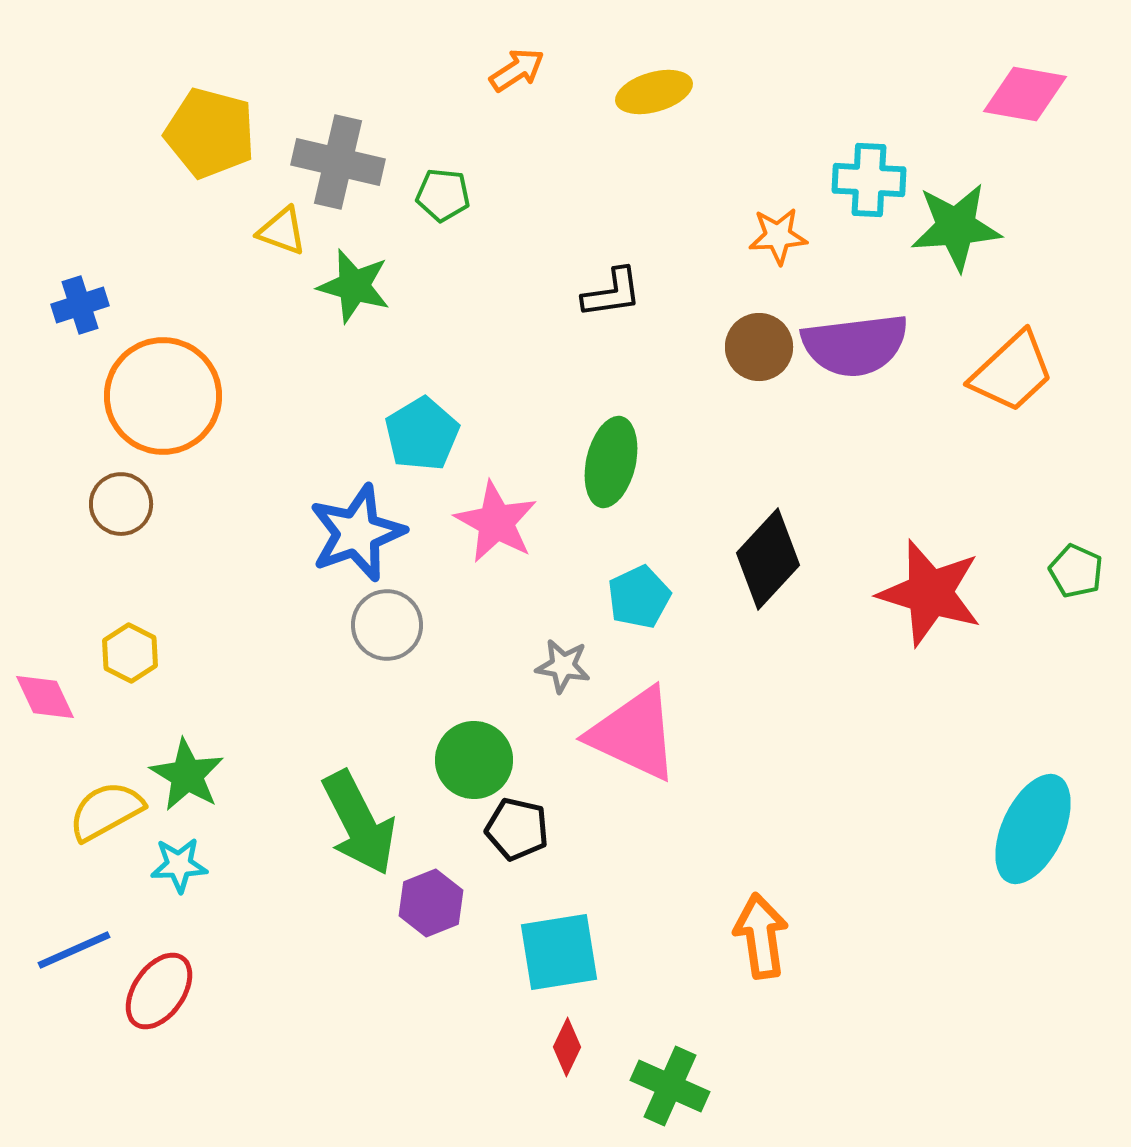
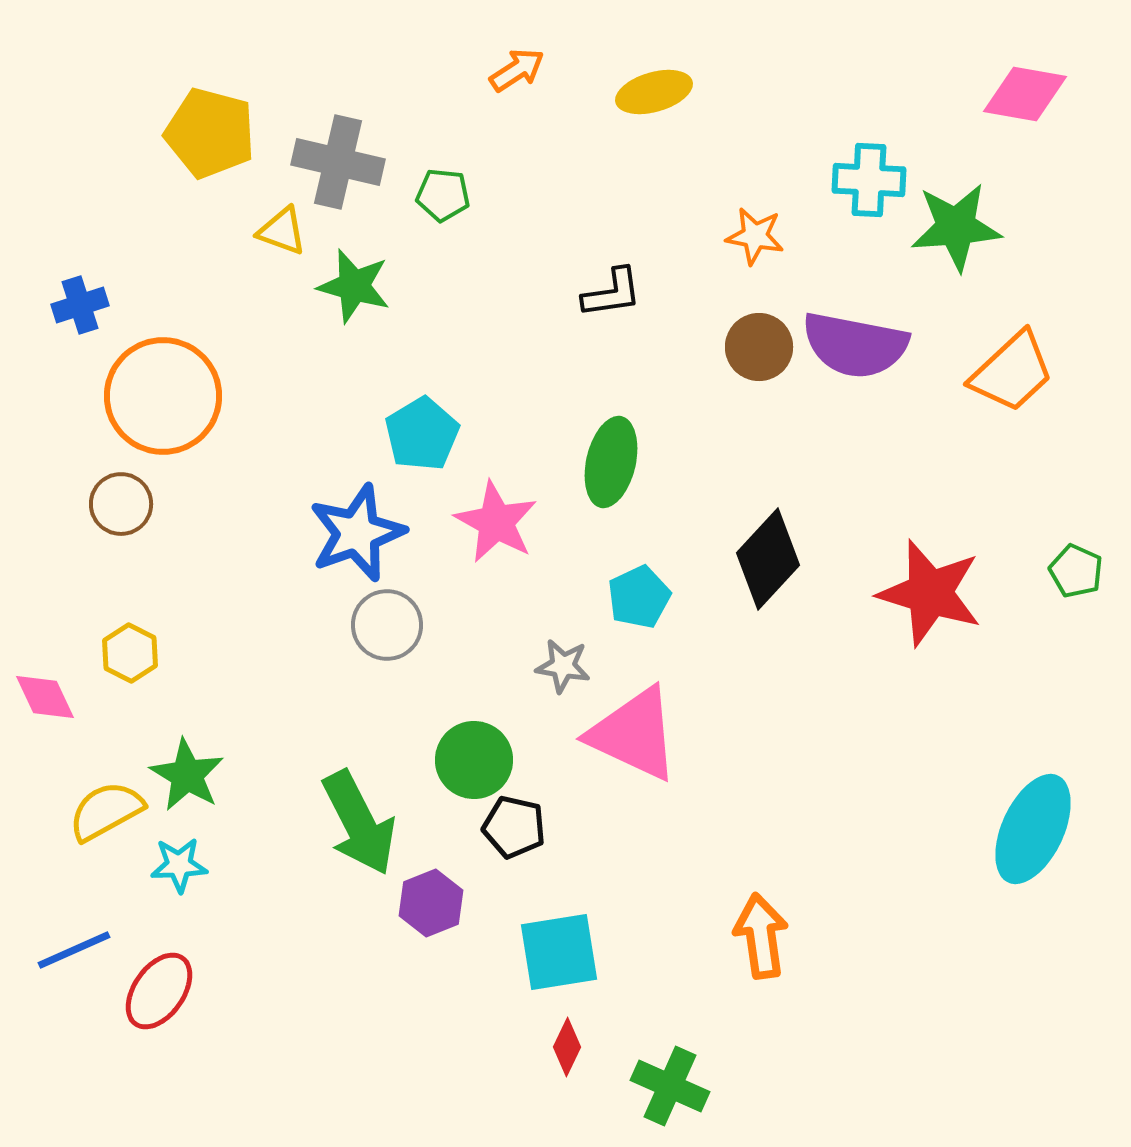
orange star at (778, 236): moved 23 px left; rotated 14 degrees clockwise
purple semicircle at (855, 345): rotated 18 degrees clockwise
black pentagon at (517, 829): moved 3 px left, 2 px up
